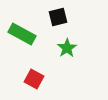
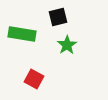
green rectangle: rotated 20 degrees counterclockwise
green star: moved 3 px up
